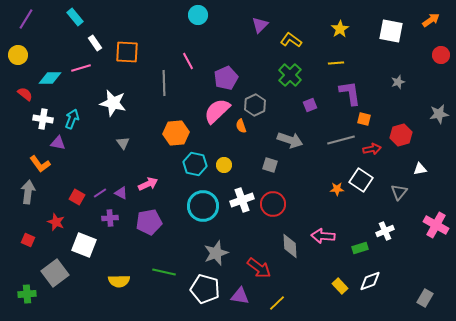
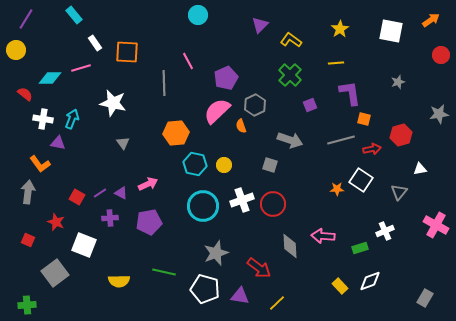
cyan rectangle at (75, 17): moved 1 px left, 2 px up
yellow circle at (18, 55): moved 2 px left, 5 px up
green cross at (27, 294): moved 11 px down
